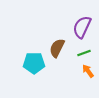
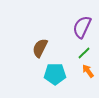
brown semicircle: moved 17 px left
green line: rotated 24 degrees counterclockwise
cyan pentagon: moved 21 px right, 11 px down
